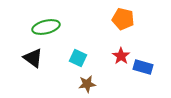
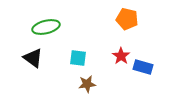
orange pentagon: moved 4 px right
cyan square: rotated 18 degrees counterclockwise
